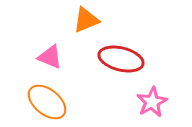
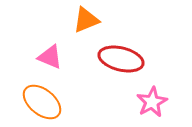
orange ellipse: moved 5 px left
